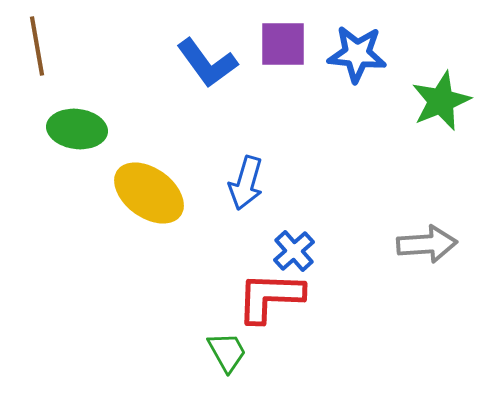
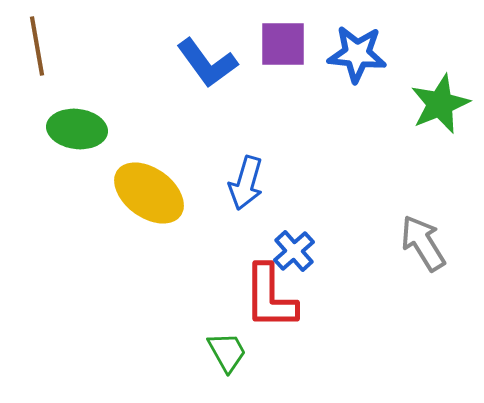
green star: moved 1 px left, 3 px down
gray arrow: moved 4 px left, 1 px up; rotated 118 degrees counterclockwise
red L-shape: rotated 92 degrees counterclockwise
